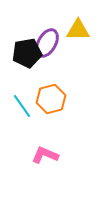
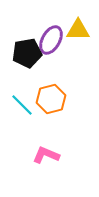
purple ellipse: moved 4 px right, 3 px up
cyan line: moved 1 px up; rotated 10 degrees counterclockwise
pink L-shape: moved 1 px right
